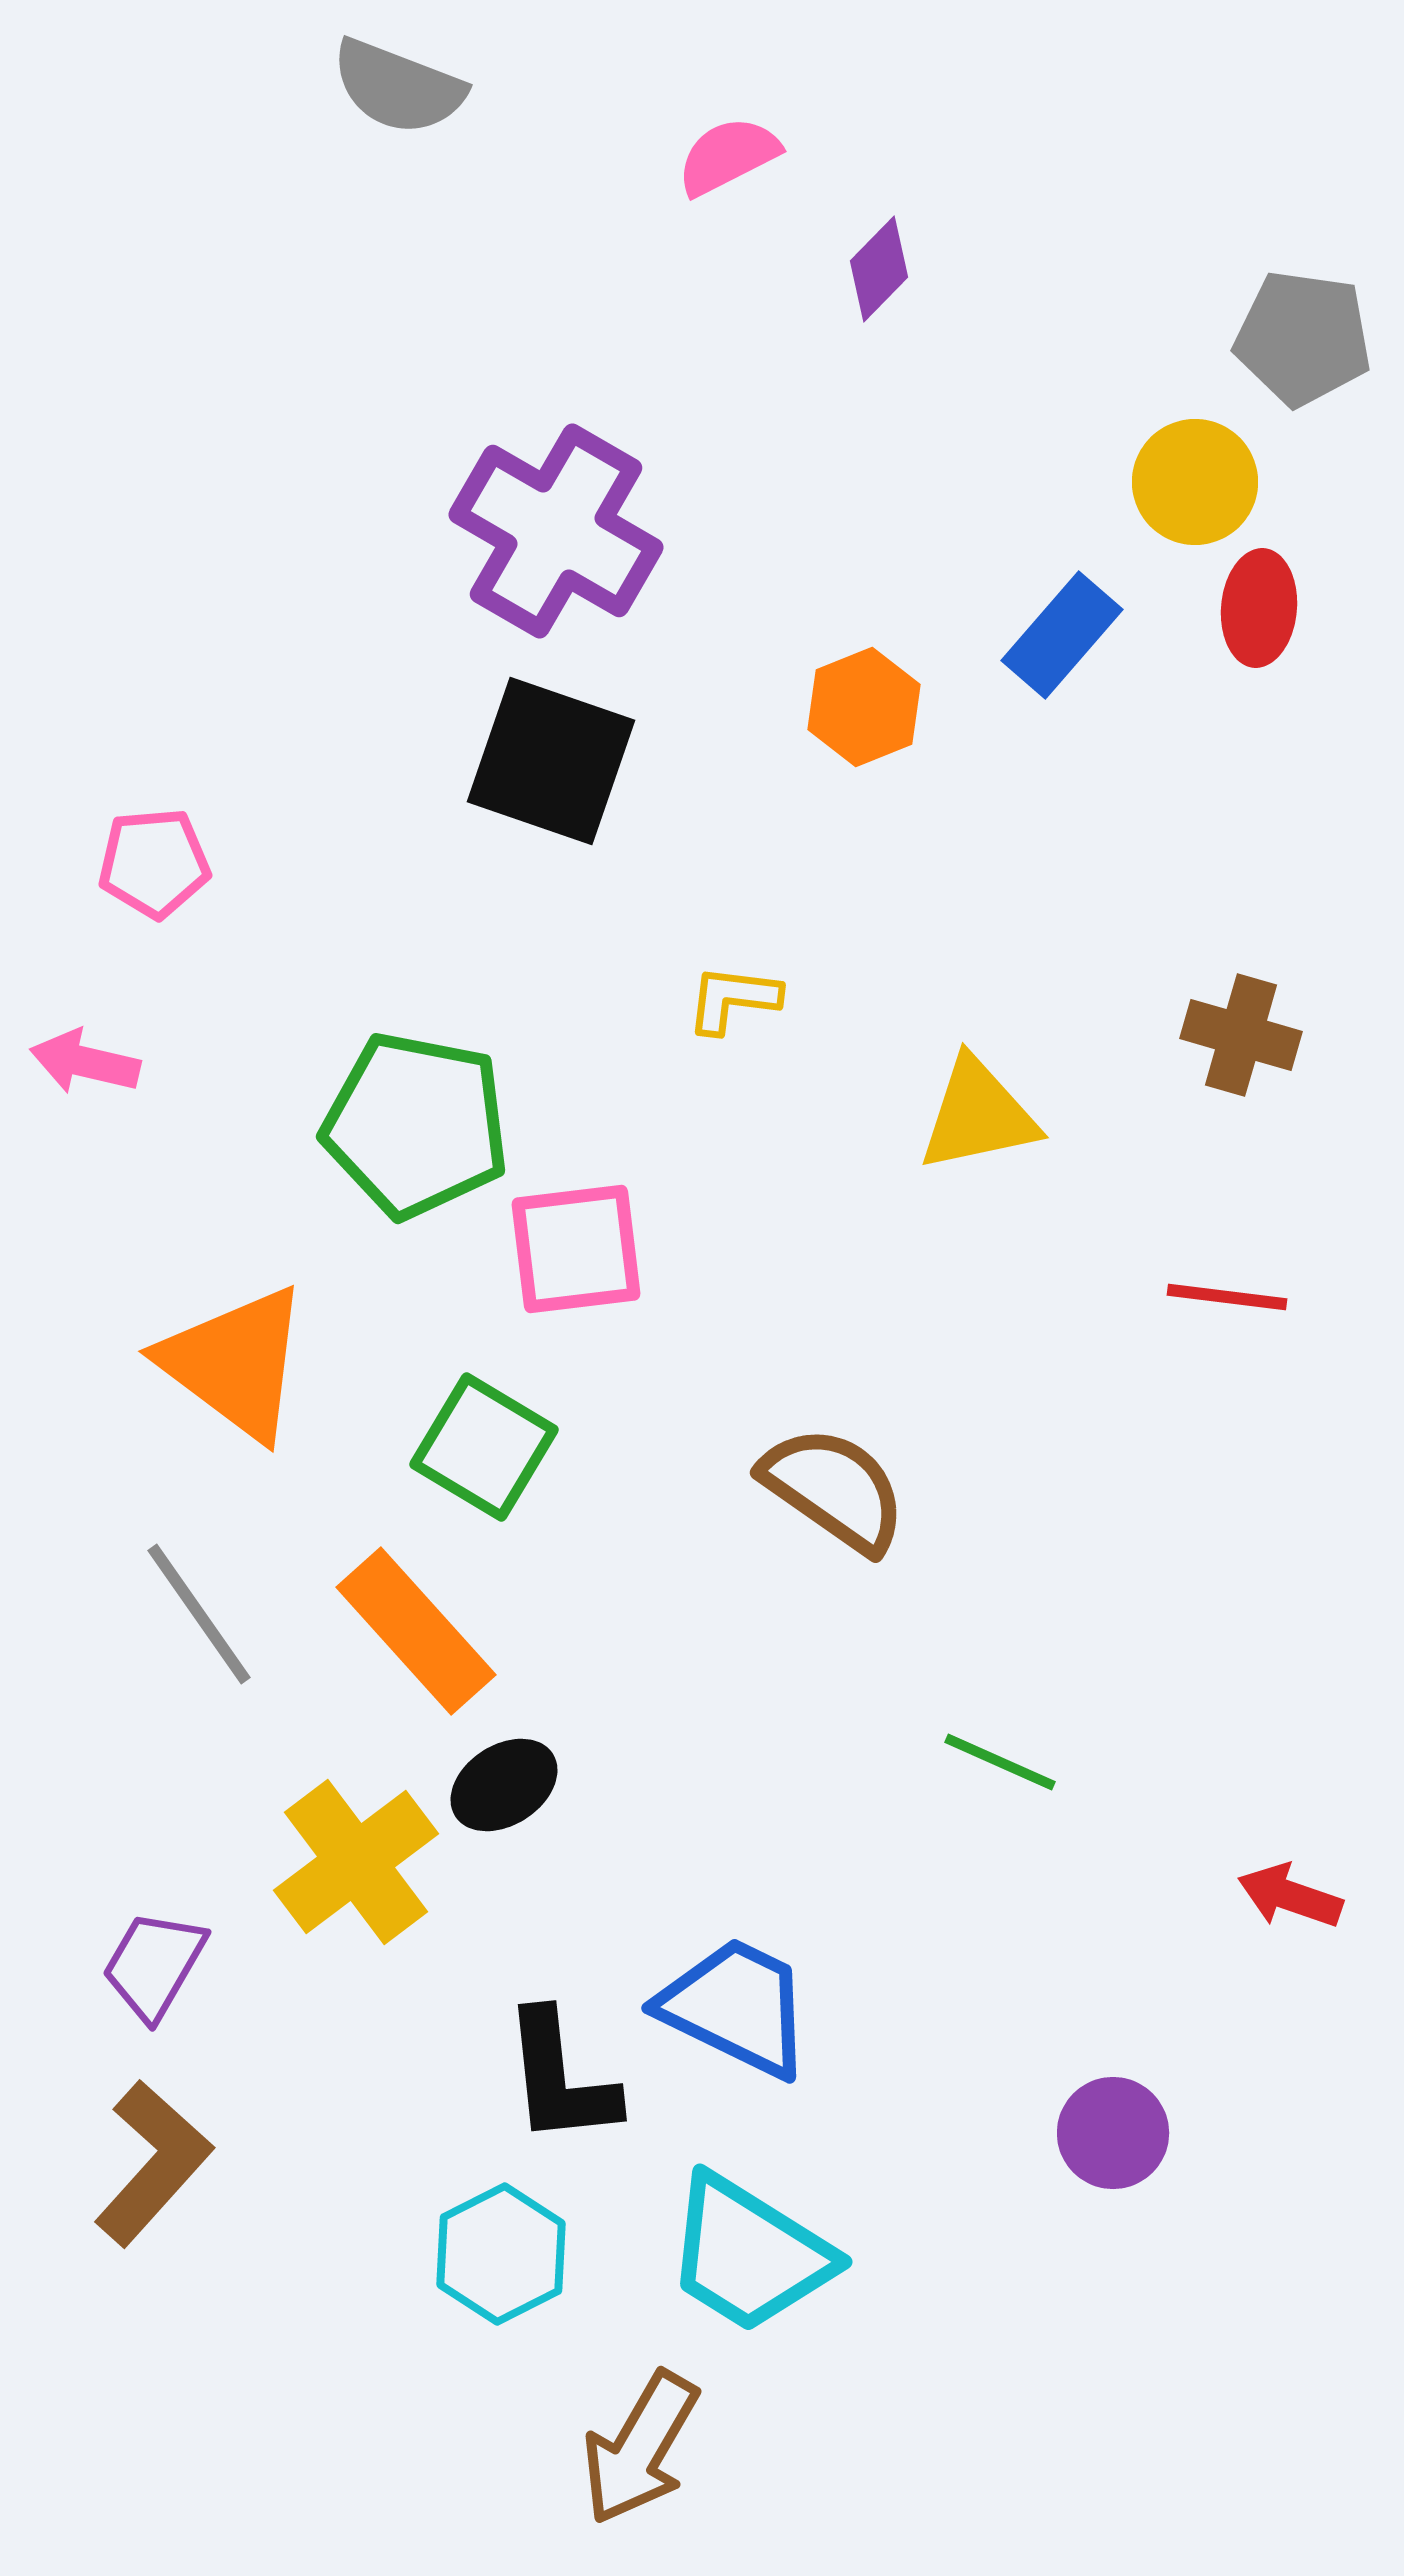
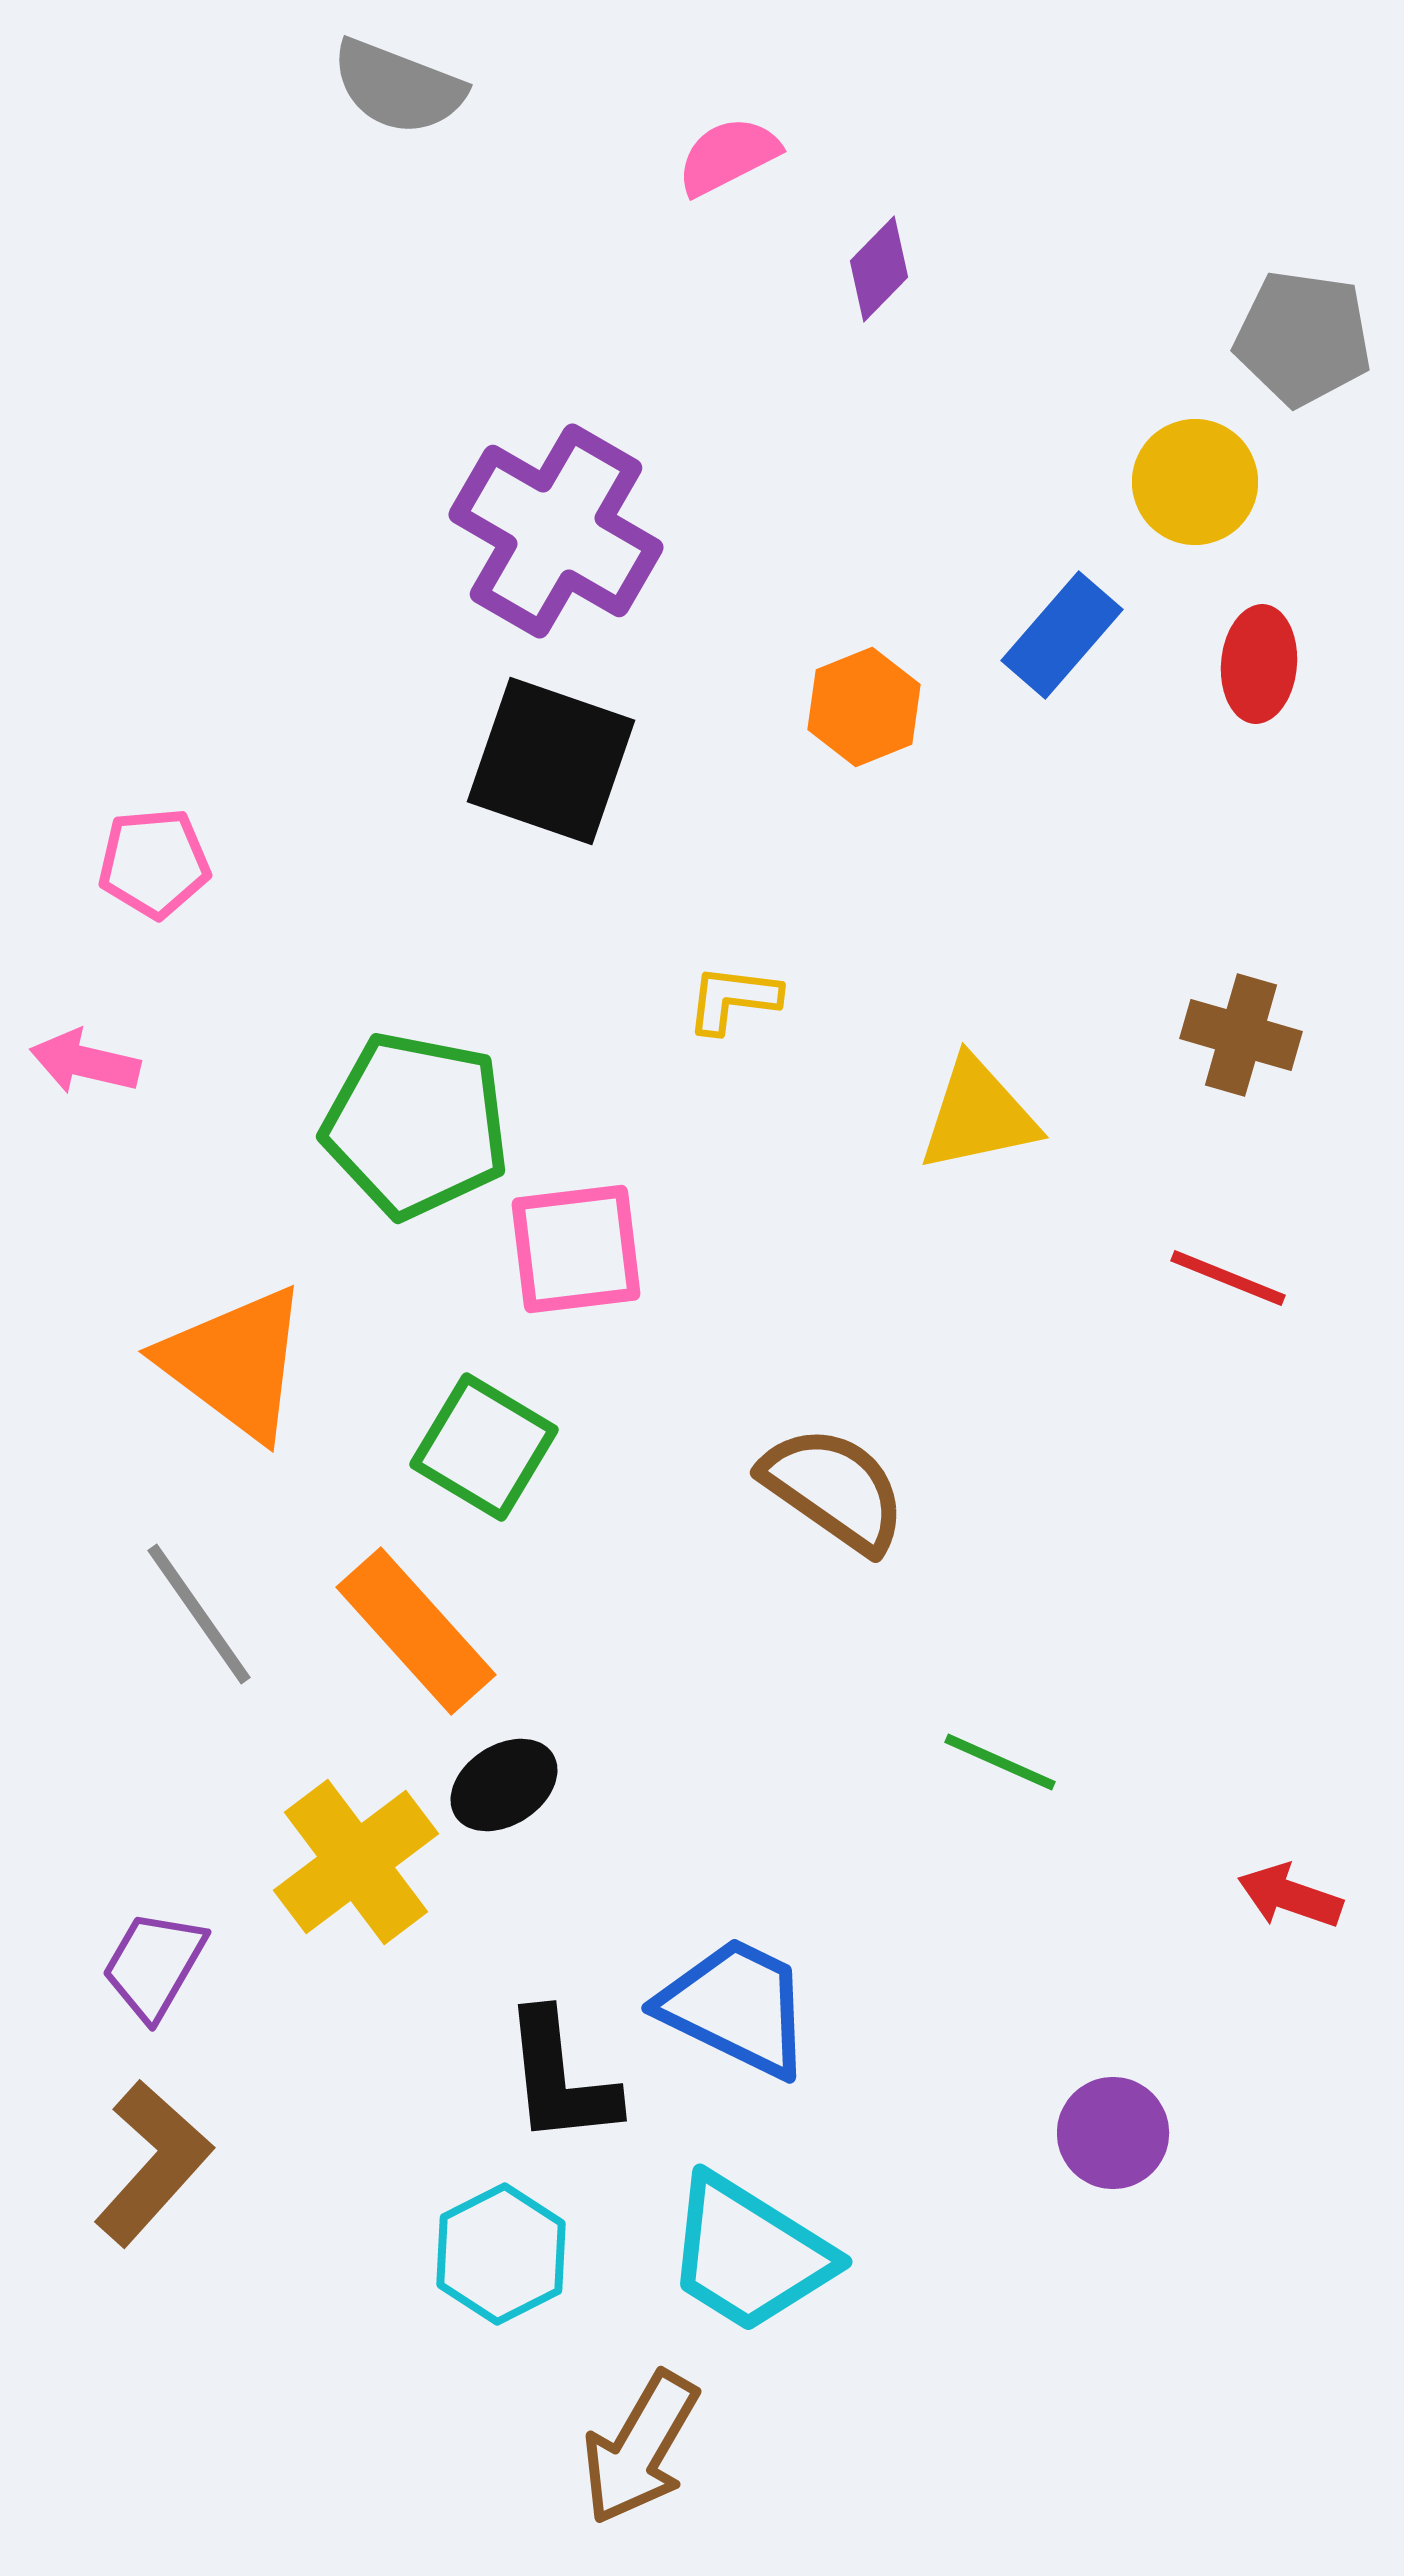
red ellipse: moved 56 px down
red line: moved 1 px right, 19 px up; rotated 15 degrees clockwise
